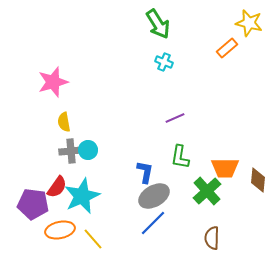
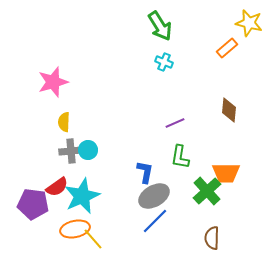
green arrow: moved 2 px right, 2 px down
purple line: moved 5 px down
yellow semicircle: rotated 12 degrees clockwise
orange trapezoid: moved 1 px right, 5 px down
brown diamond: moved 29 px left, 70 px up
red semicircle: rotated 20 degrees clockwise
blue line: moved 2 px right, 2 px up
orange ellipse: moved 15 px right, 1 px up
